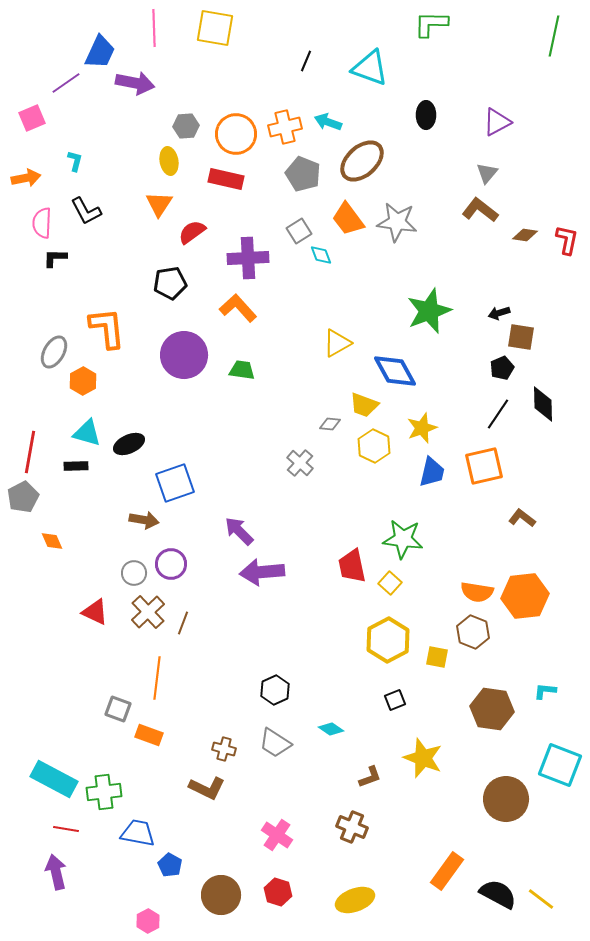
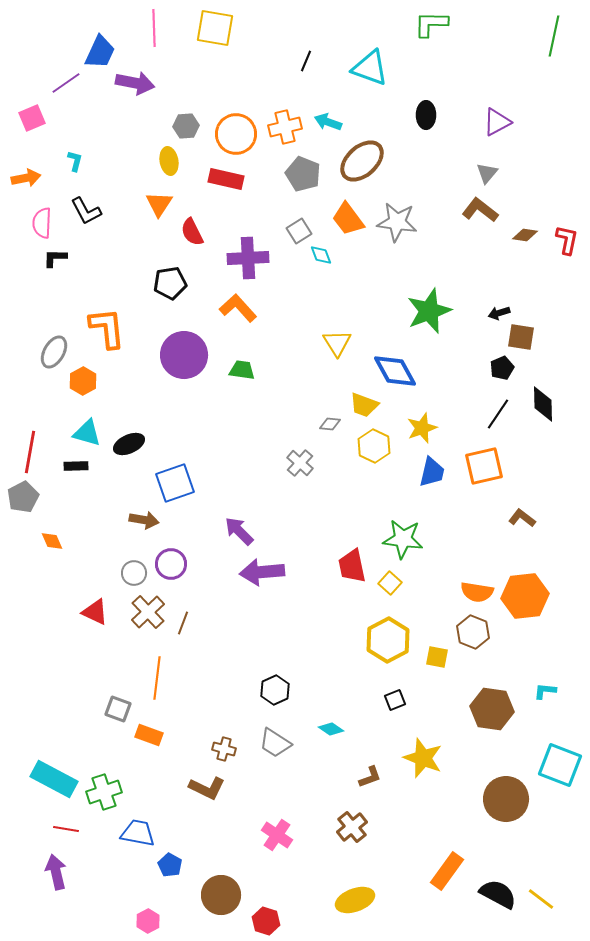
red semicircle at (192, 232): rotated 80 degrees counterclockwise
yellow triangle at (337, 343): rotated 32 degrees counterclockwise
green cross at (104, 792): rotated 12 degrees counterclockwise
brown cross at (352, 827): rotated 28 degrees clockwise
red hexagon at (278, 892): moved 12 px left, 29 px down
